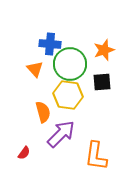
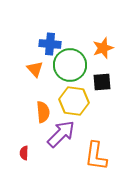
orange star: moved 1 px left, 2 px up
green circle: moved 1 px down
yellow hexagon: moved 6 px right, 6 px down
orange semicircle: rotated 10 degrees clockwise
red semicircle: rotated 144 degrees clockwise
